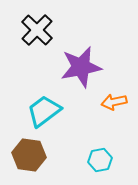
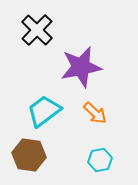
orange arrow: moved 19 px left, 11 px down; rotated 125 degrees counterclockwise
